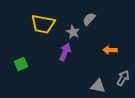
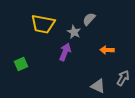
gray star: moved 1 px right
orange arrow: moved 3 px left
gray triangle: rotated 14 degrees clockwise
